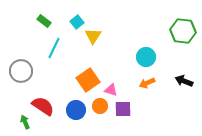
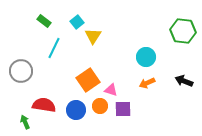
red semicircle: moved 1 px right, 1 px up; rotated 25 degrees counterclockwise
